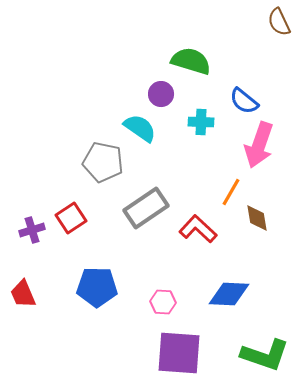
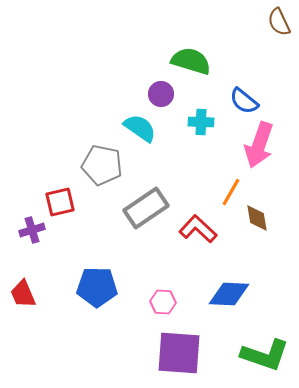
gray pentagon: moved 1 px left, 3 px down
red square: moved 11 px left, 16 px up; rotated 20 degrees clockwise
